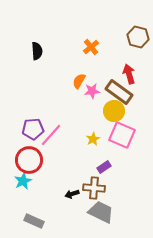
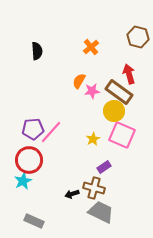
pink line: moved 3 px up
brown cross: rotated 10 degrees clockwise
